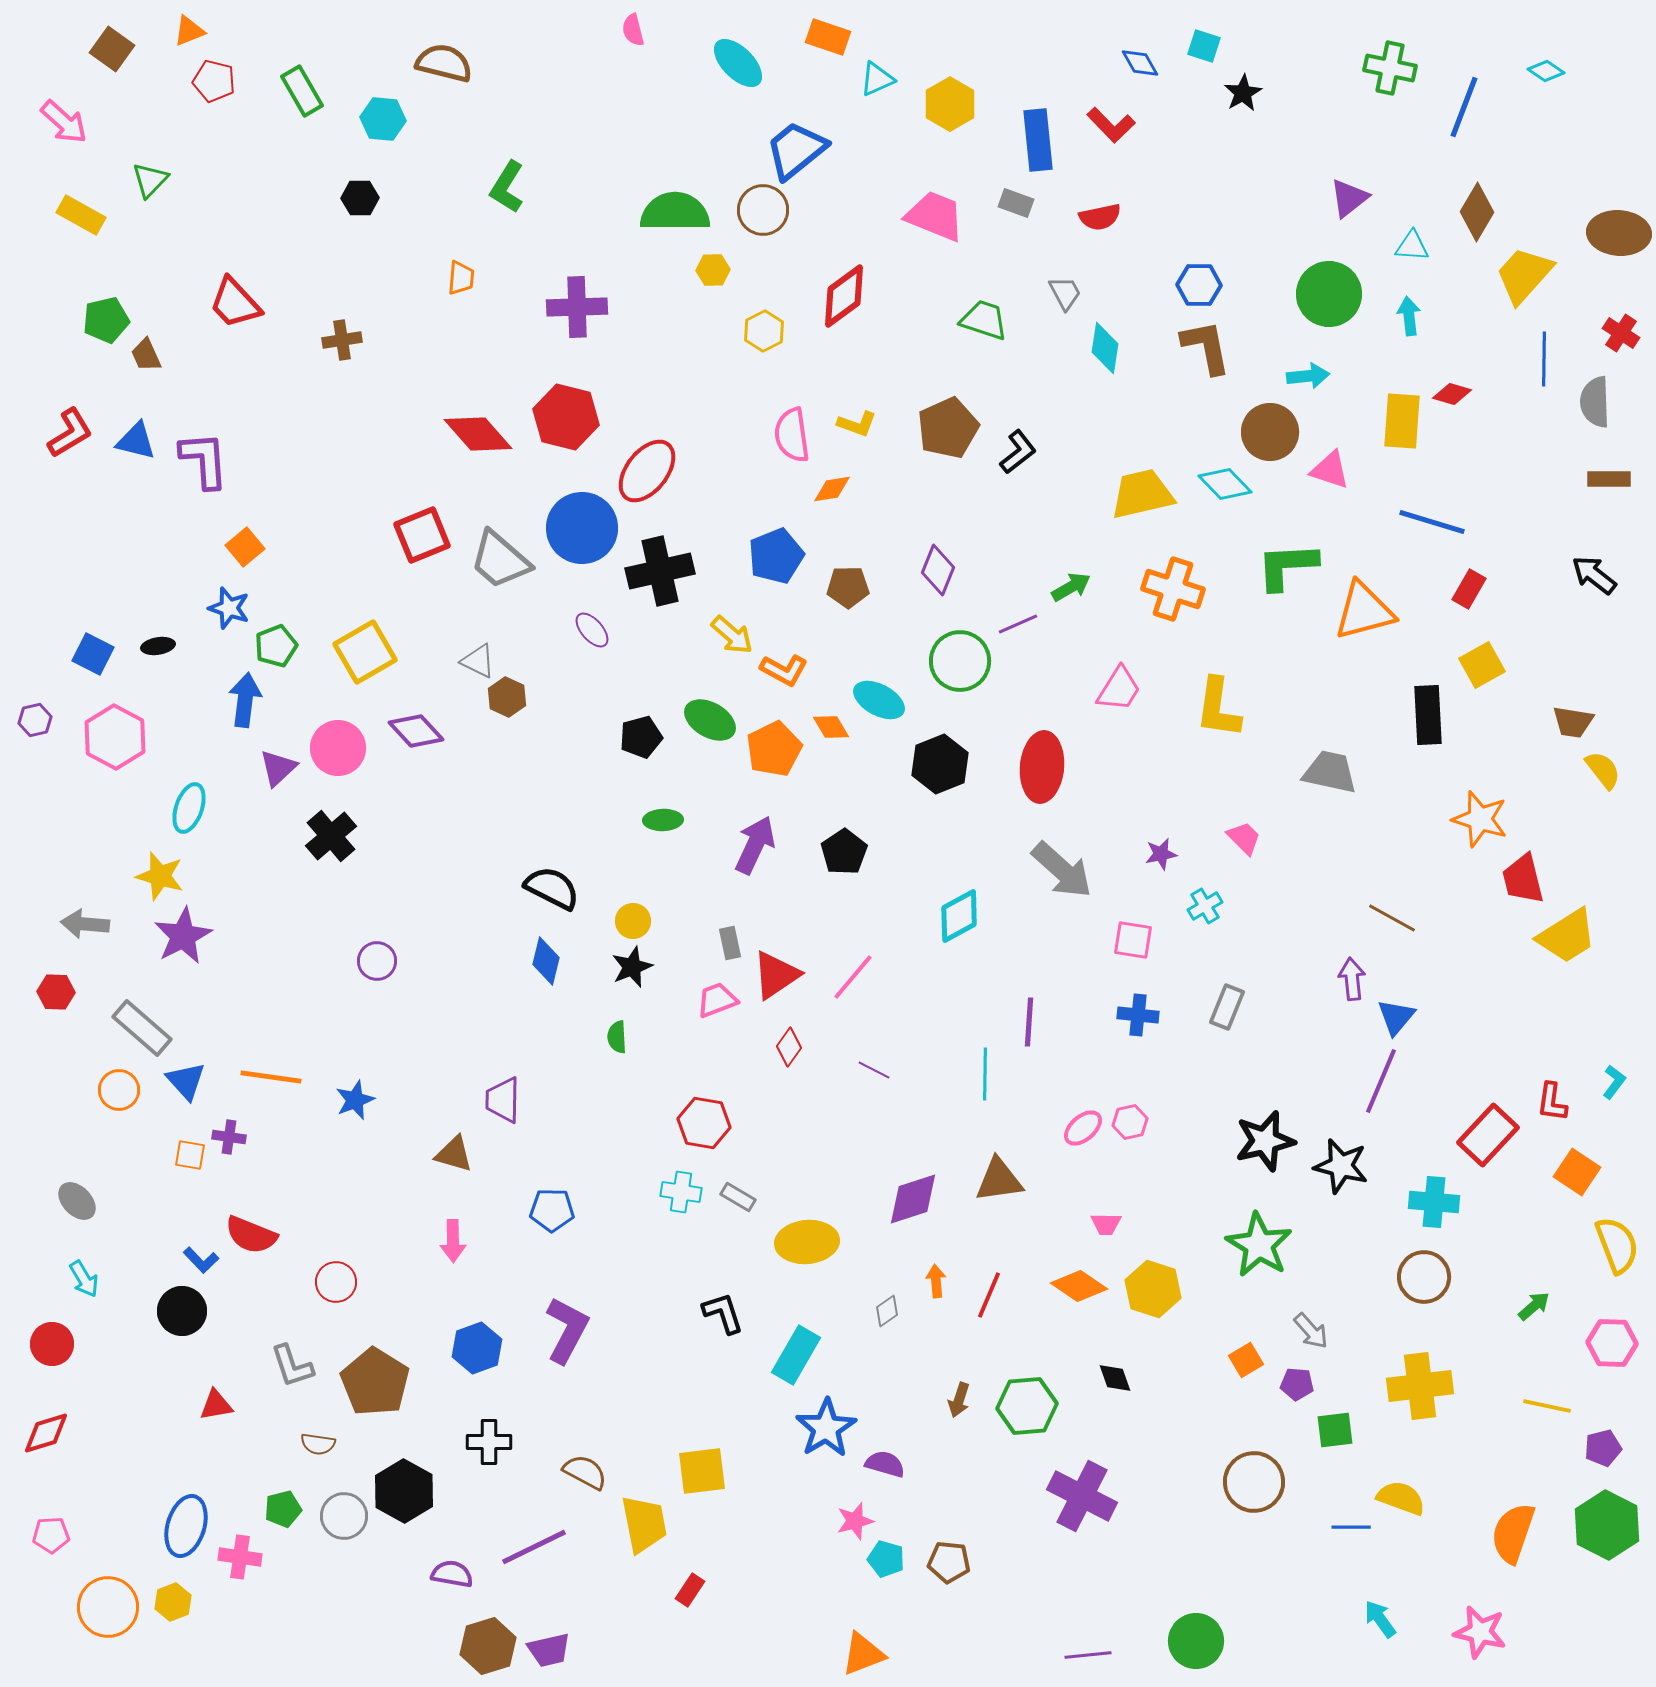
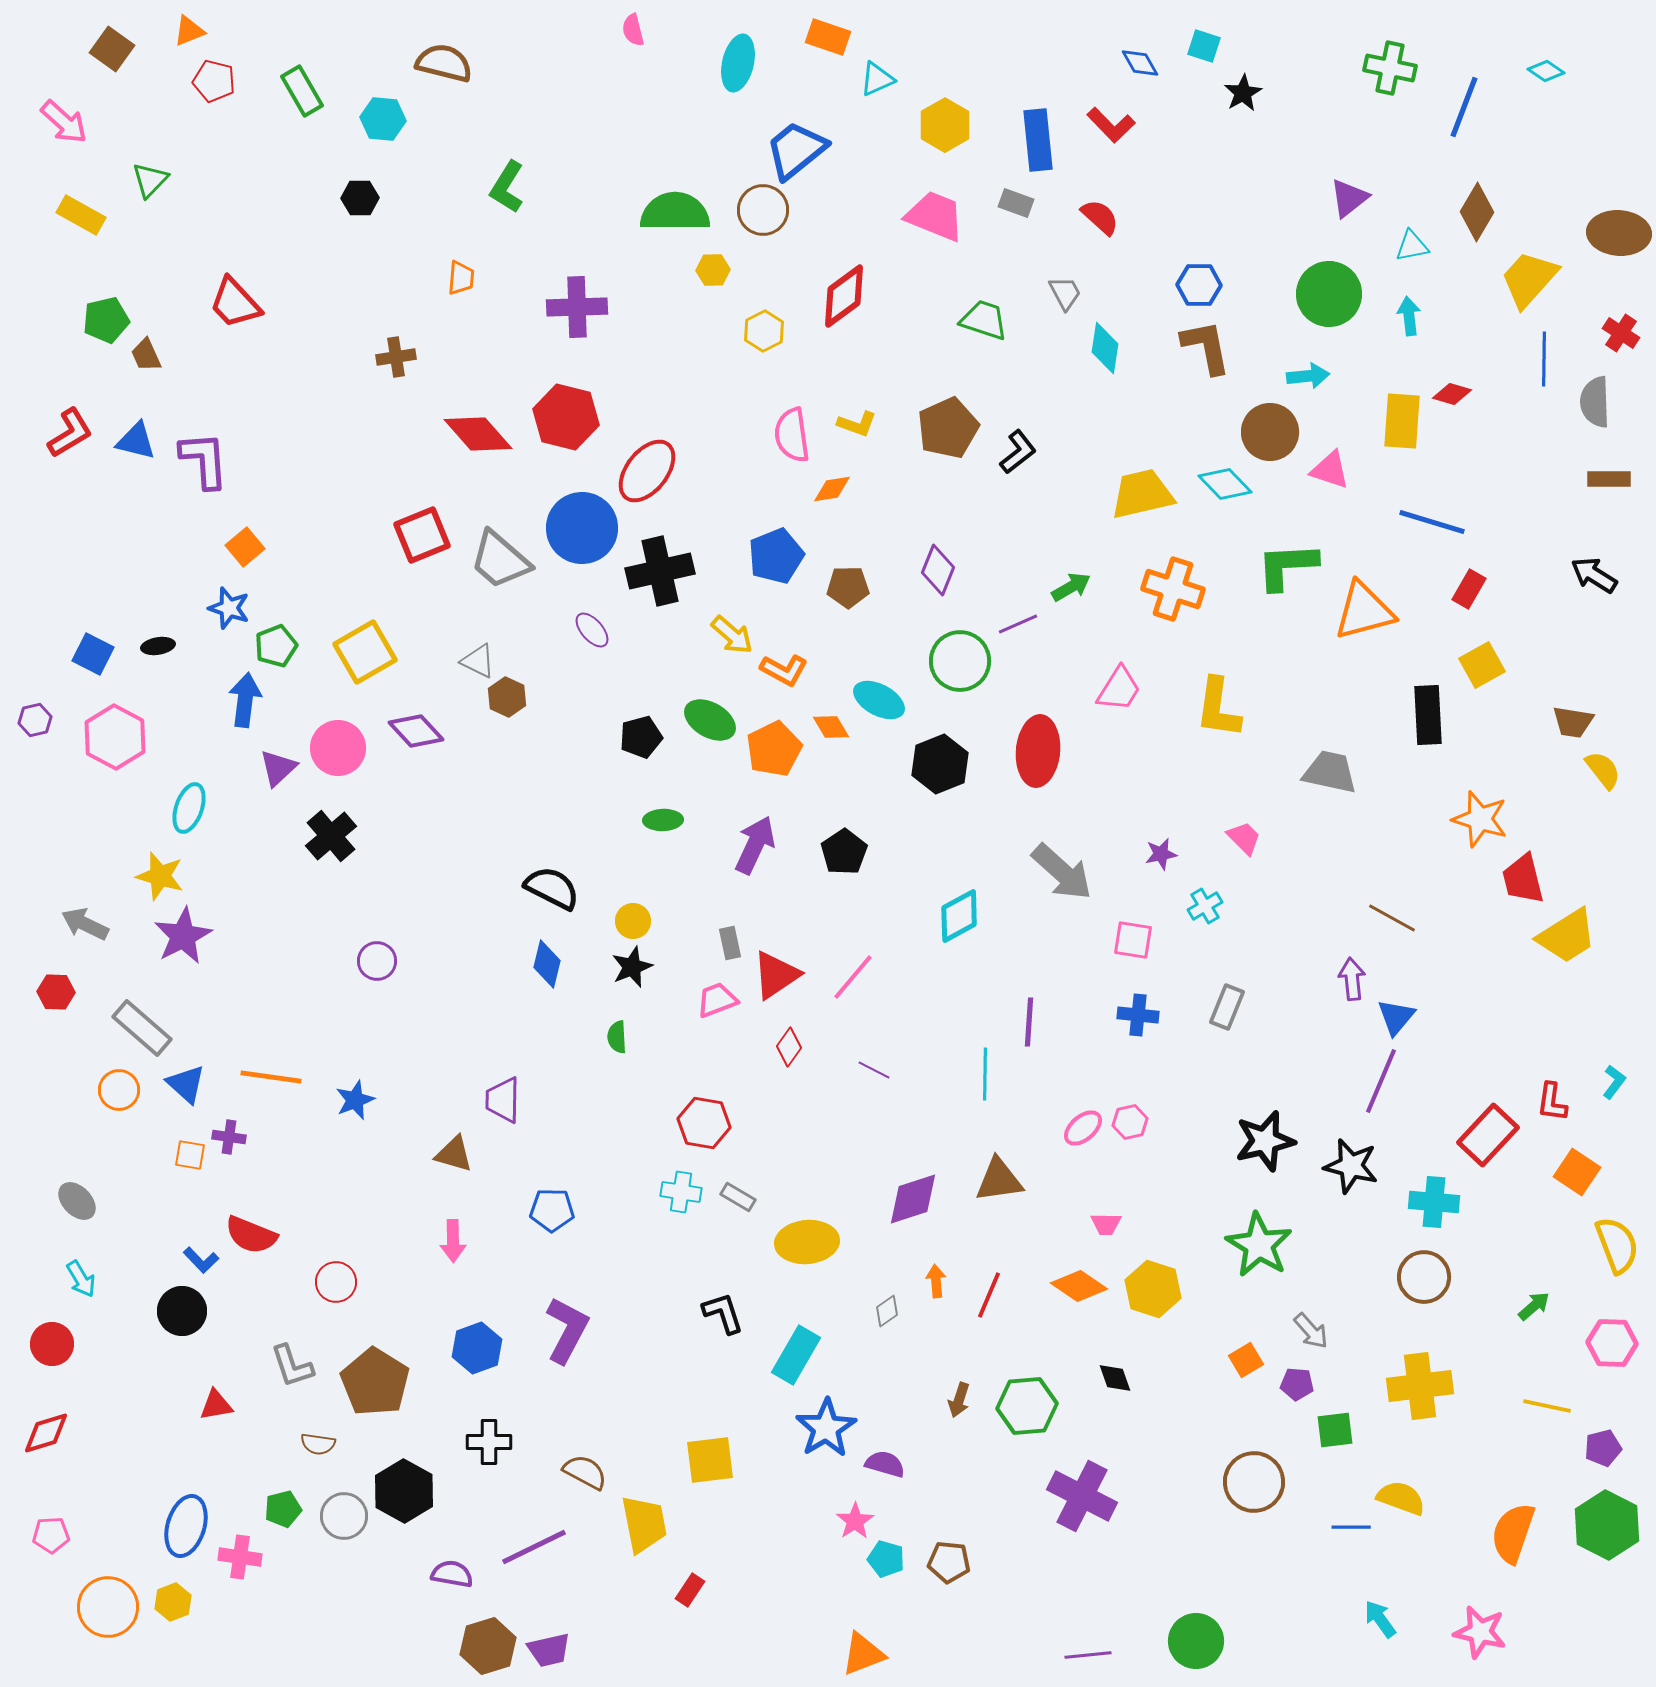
cyan ellipse at (738, 63): rotated 58 degrees clockwise
yellow hexagon at (950, 104): moved 5 px left, 21 px down
red semicircle at (1100, 217): rotated 126 degrees counterclockwise
cyan triangle at (1412, 246): rotated 15 degrees counterclockwise
yellow trapezoid at (1524, 275): moved 5 px right, 4 px down
brown cross at (342, 340): moved 54 px right, 17 px down
black arrow at (1594, 575): rotated 6 degrees counterclockwise
red ellipse at (1042, 767): moved 4 px left, 16 px up
gray arrow at (1062, 870): moved 2 px down
gray arrow at (85, 924): rotated 21 degrees clockwise
blue diamond at (546, 961): moved 1 px right, 3 px down
blue triangle at (186, 1081): moved 3 px down; rotated 6 degrees counterclockwise
black star at (1341, 1166): moved 10 px right
cyan arrow at (84, 1279): moved 3 px left
yellow square at (702, 1471): moved 8 px right, 11 px up
pink star at (855, 1521): rotated 18 degrees counterclockwise
